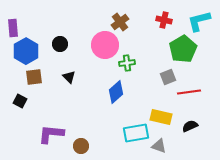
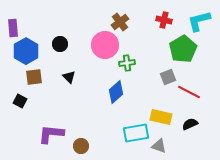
red line: rotated 35 degrees clockwise
black semicircle: moved 2 px up
